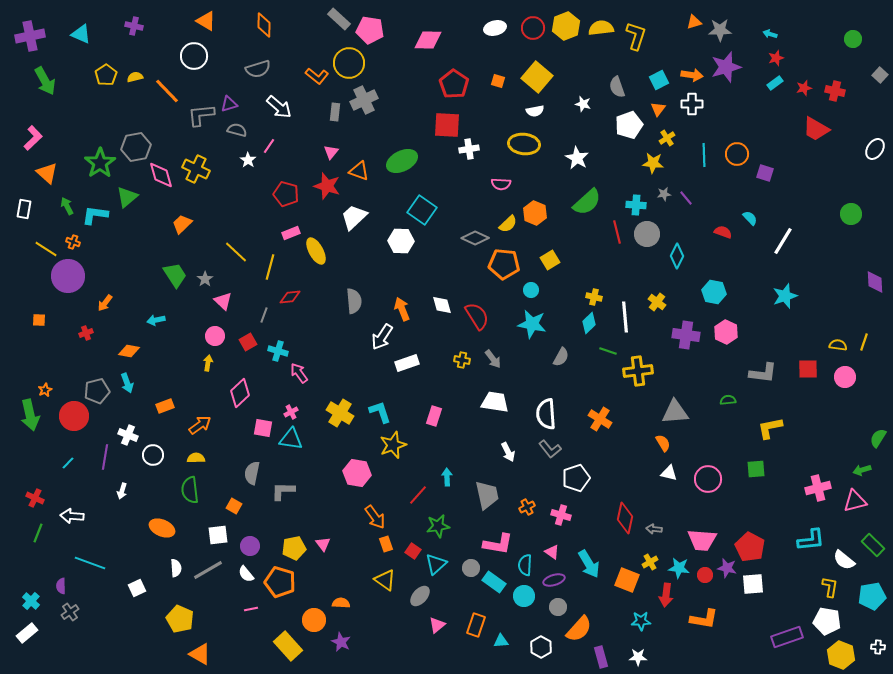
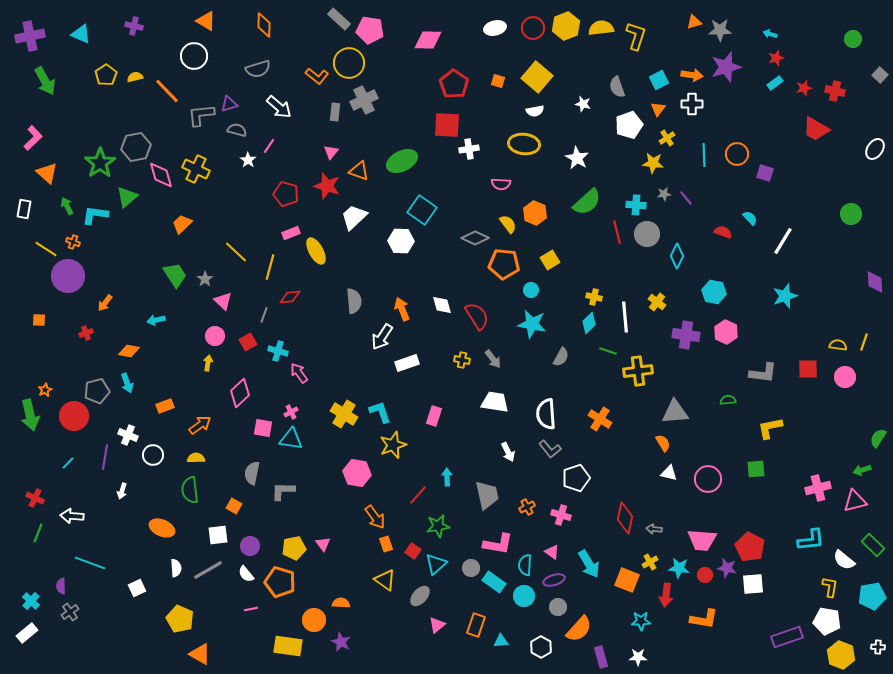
yellow semicircle at (508, 224): rotated 84 degrees counterclockwise
yellow cross at (340, 413): moved 4 px right, 1 px down
yellow rectangle at (288, 646): rotated 40 degrees counterclockwise
